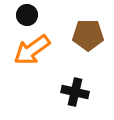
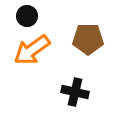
black circle: moved 1 px down
brown pentagon: moved 4 px down
